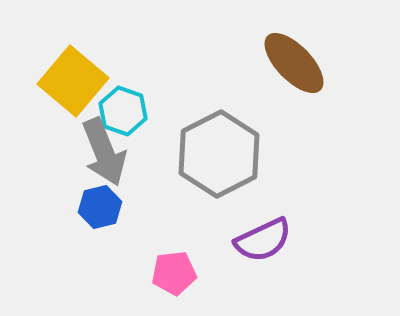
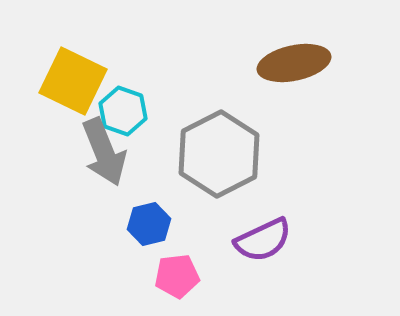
brown ellipse: rotated 58 degrees counterclockwise
yellow square: rotated 14 degrees counterclockwise
blue hexagon: moved 49 px right, 17 px down
pink pentagon: moved 3 px right, 3 px down
